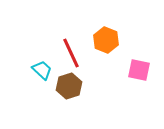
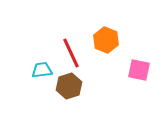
cyan trapezoid: rotated 50 degrees counterclockwise
